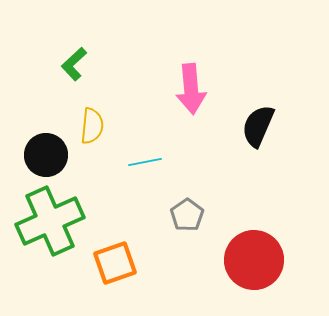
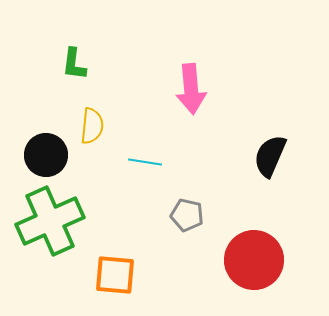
green L-shape: rotated 40 degrees counterclockwise
black semicircle: moved 12 px right, 30 px down
cyan line: rotated 20 degrees clockwise
gray pentagon: rotated 24 degrees counterclockwise
orange square: moved 12 px down; rotated 24 degrees clockwise
